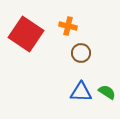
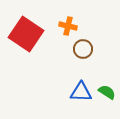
brown circle: moved 2 px right, 4 px up
